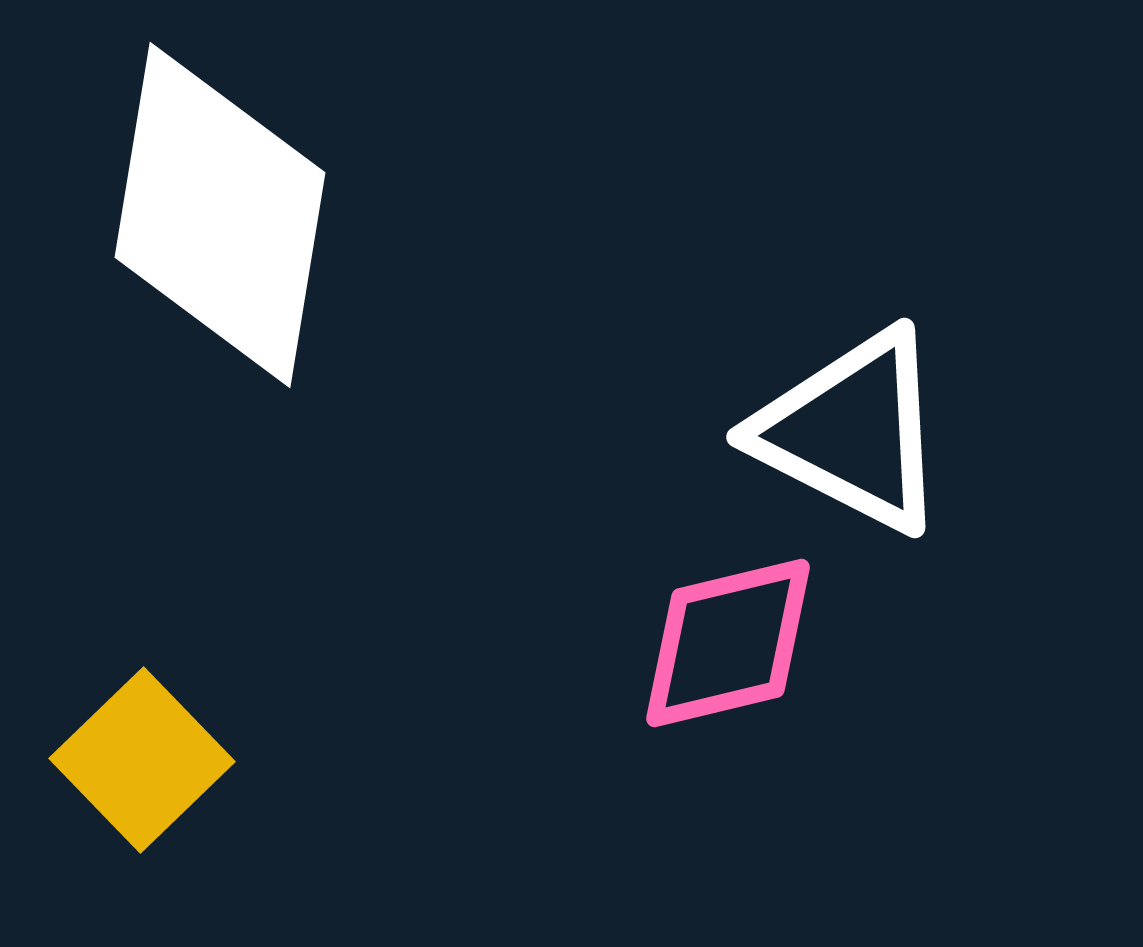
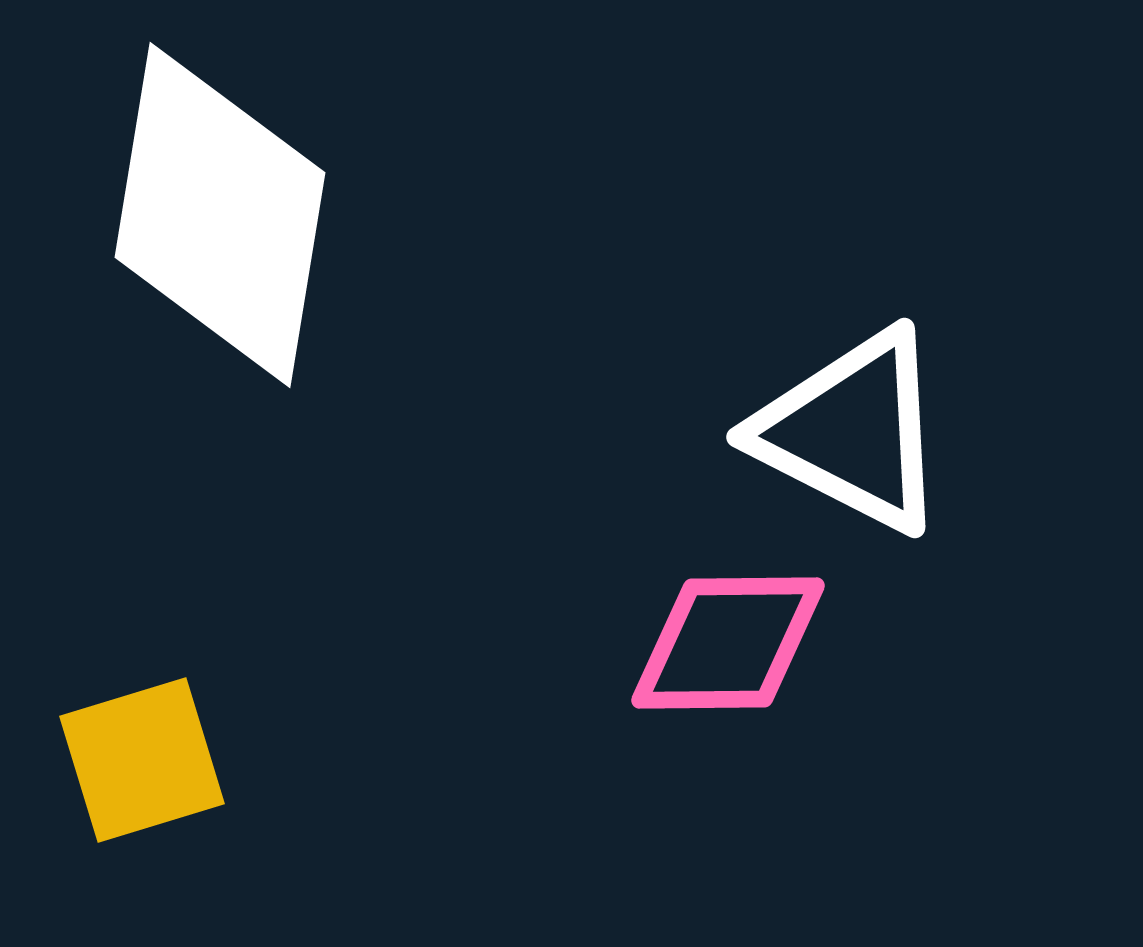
pink diamond: rotated 13 degrees clockwise
yellow square: rotated 27 degrees clockwise
